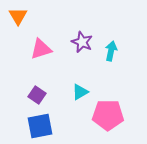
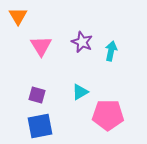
pink triangle: moved 3 px up; rotated 45 degrees counterclockwise
purple square: rotated 18 degrees counterclockwise
